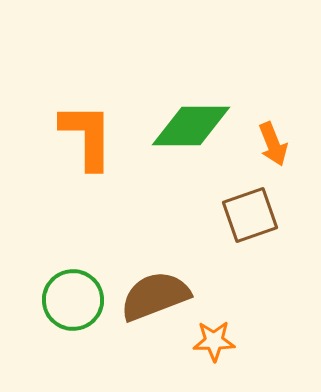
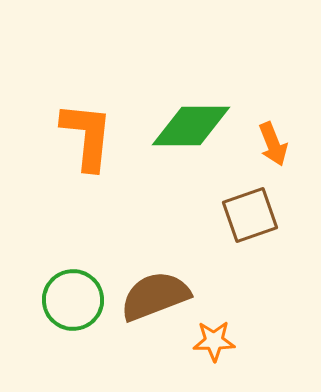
orange L-shape: rotated 6 degrees clockwise
